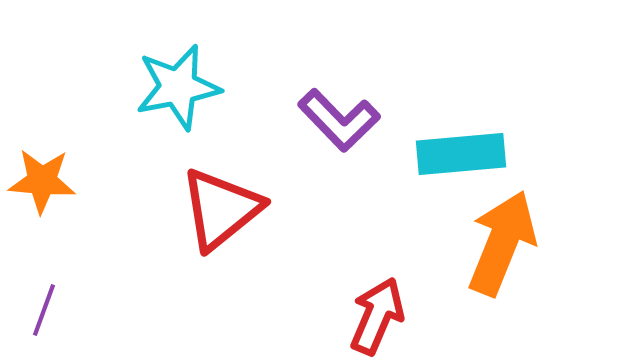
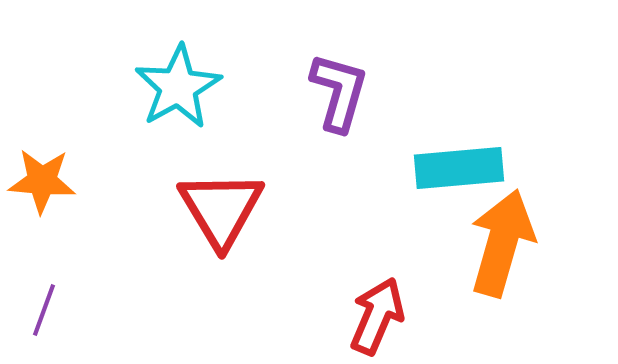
cyan star: rotated 18 degrees counterclockwise
purple L-shape: moved 28 px up; rotated 120 degrees counterclockwise
cyan rectangle: moved 2 px left, 14 px down
red triangle: rotated 22 degrees counterclockwise
orange arrow: rotated 6 degrees counterclockwise
